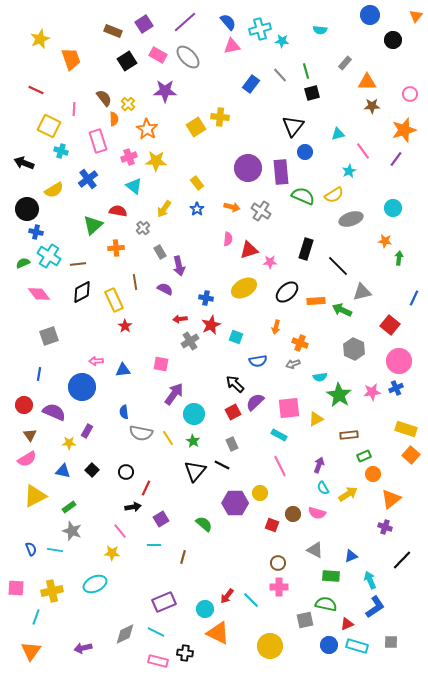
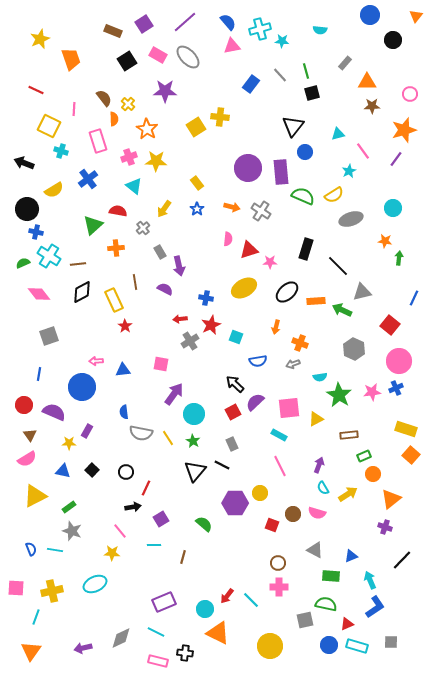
gray diamond at (125, 634): moved 4 px left, 4 px down
